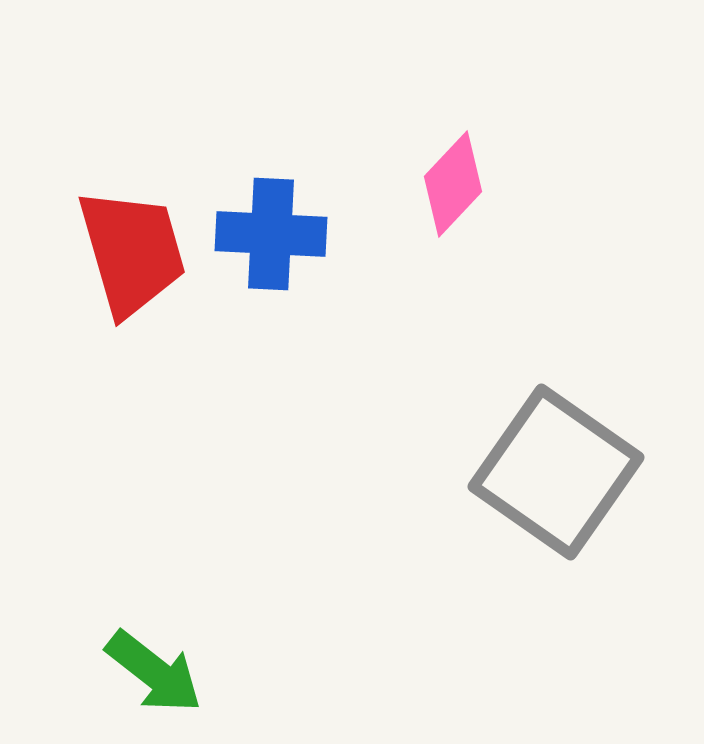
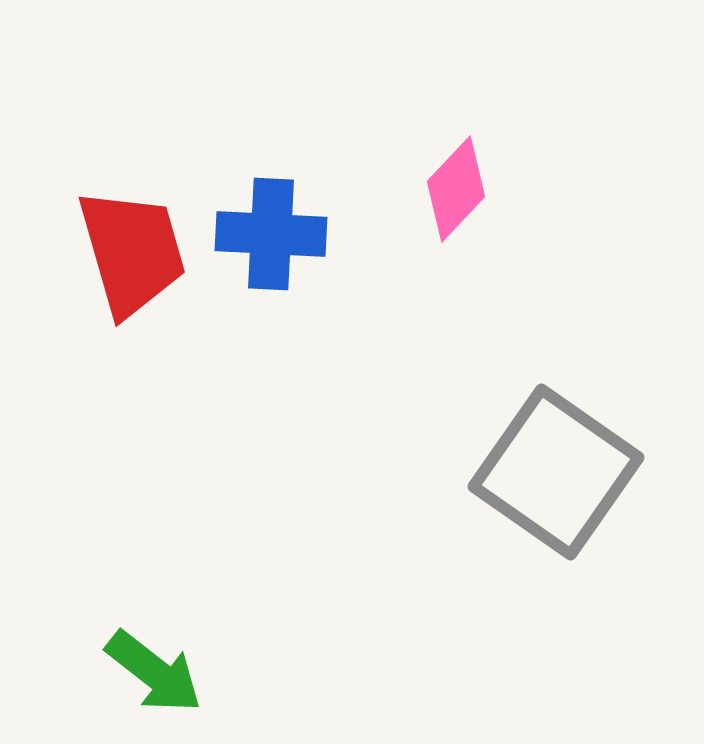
pink diamond: moved 3 px right, 5 px down
